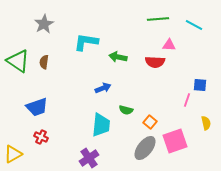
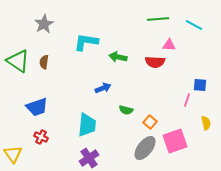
cyan trapezoid: moved 14 px left
yellow triangle: rotated 36 degrees counterclockwise
